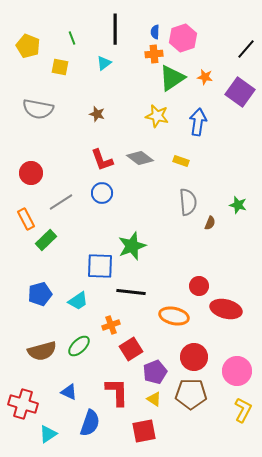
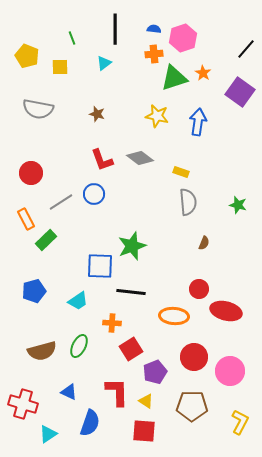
blue semicircle at (155, 32): moved 1 px left, 3 px up; rotated 96 degrees clockwise
yellow pentagon at (28, 46): moved 1 px left, 10 px down
yellow square at (60, 67): rotated 12 degrees counterclockwise
orange star at (205, 77): moved 2 px left, 4 px up; rotated 21 degrees clockwise
green triangle at (172, 78): moved 2 px right; rotated 16 degrees clockwise
yellow rectangle at (181, 161): moved 11 px down
blue circle at (102, 193): moved 8 px left, 1 px down
brown semicircle at (210, 223): moved 6 px left, 20 px down
red circle at (199, 286): moved 3 px down
blue pentagon at (40, 294): moved 6 px left, 3 px up
red ellipse at (226, 309): moved 2 px down
orange ellipse at (174, 316): rotated 8 degrees counterclockwise
orange cross at (111, 325): moved 1 px right, 2 px up; rotated 24 degrees clockwise
green ellipse at (79, 346): rotated 20 degrees counterclockwise
pink circle at (237, 371): moved 7 px left
brown pentagon at (191, 394): moved 1 px right, 12 px down
yellow triangle at (154, 399): moved 8 px left, 2 px down
yellow L-shape at (243, 410): moved 3 px left, 12 px down
red square at (144, 431): rotated 15 degrees clockwise
